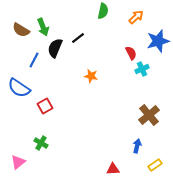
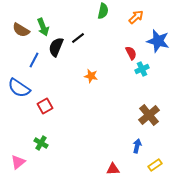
blue star: rotated 30 degrees clockwise
black semicircle: moved 1 px right, 1 px up
